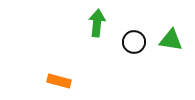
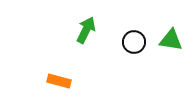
green arrow: moved 11 px left, 7 px down; rotated 20 degrees clockwise
